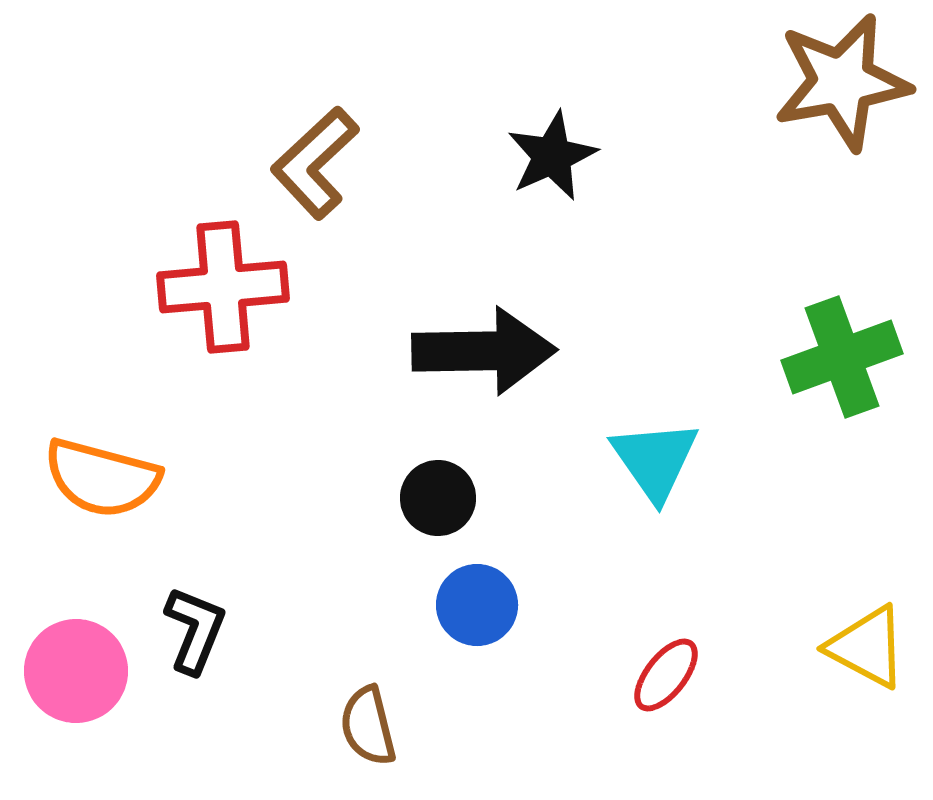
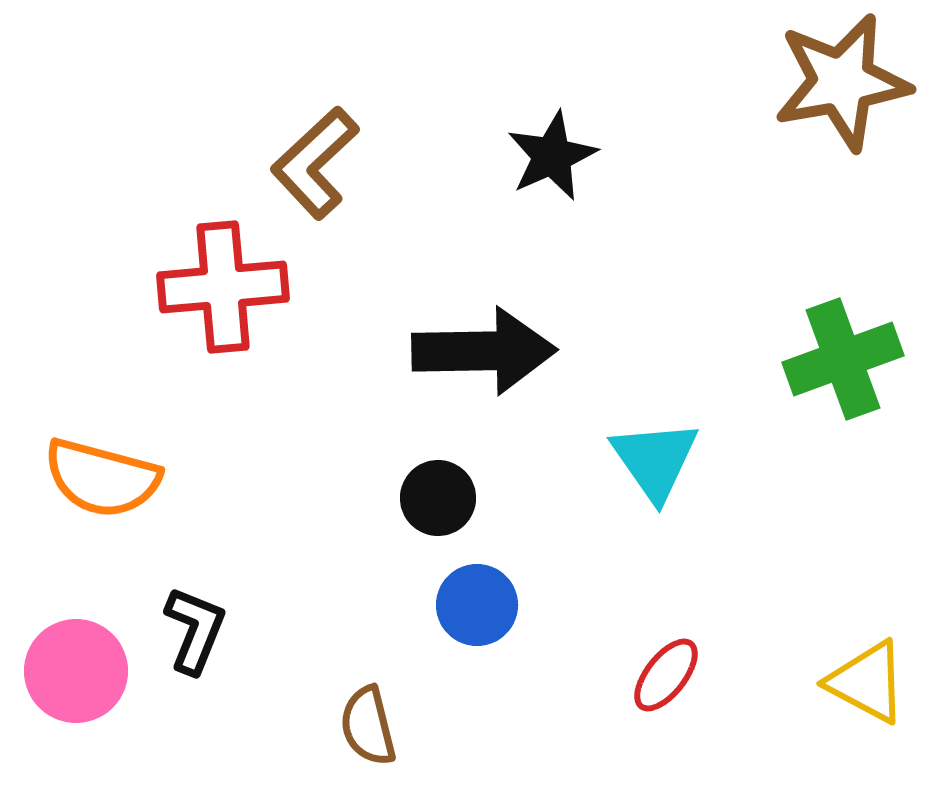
green cross: moved 1 px right, 2 px down
yellow triangle: moved 35 px down
